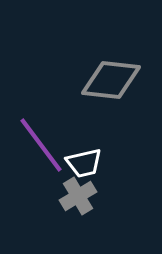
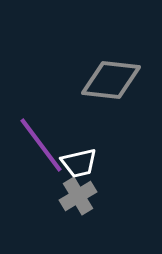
white trapezoid: moved 5 px left
